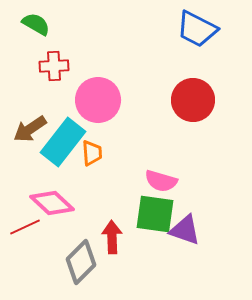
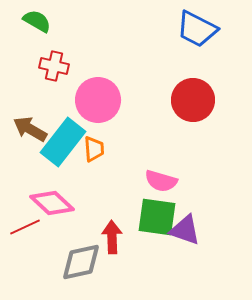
green semicircle: moved 1 px right, 3 px up
red cross: rotated 16 degrees clockwise
brown arrow: rotated 64 degrees clockwise
orange trapezoid: moved 2 px right, 4 px up
green square: moved 2 px right, 3 px down
gray diamond: rotated 33 degrees clockwise
